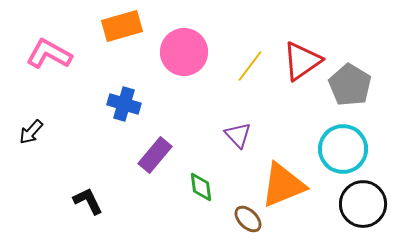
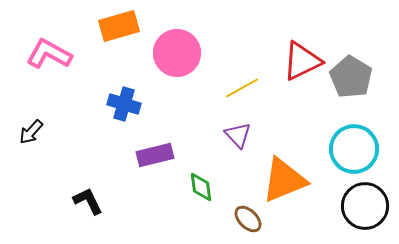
orange rectangle: moved 3 px left
pink circle: moved 7 px left, 1 px down
red triangle: rotated 9 degrees clockwise
yellow line: moved 8 px left, 22 px down; rotated 24 degrees clockwise
gray pentagon: moved 1 px right, 8 px up
cyan circle: moved 11 px right
purple rectangle: rotated 36 degrees clockwise
orange triangle: moved 1 px right, 5 px up
black circle: moved 2 px right, 2 px down
